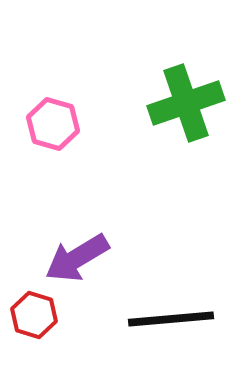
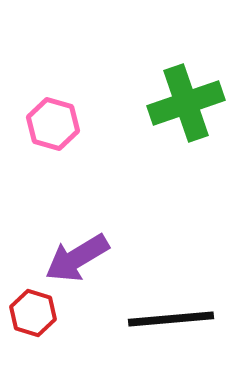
red hexagon: moved 1 px left, 2 px up
